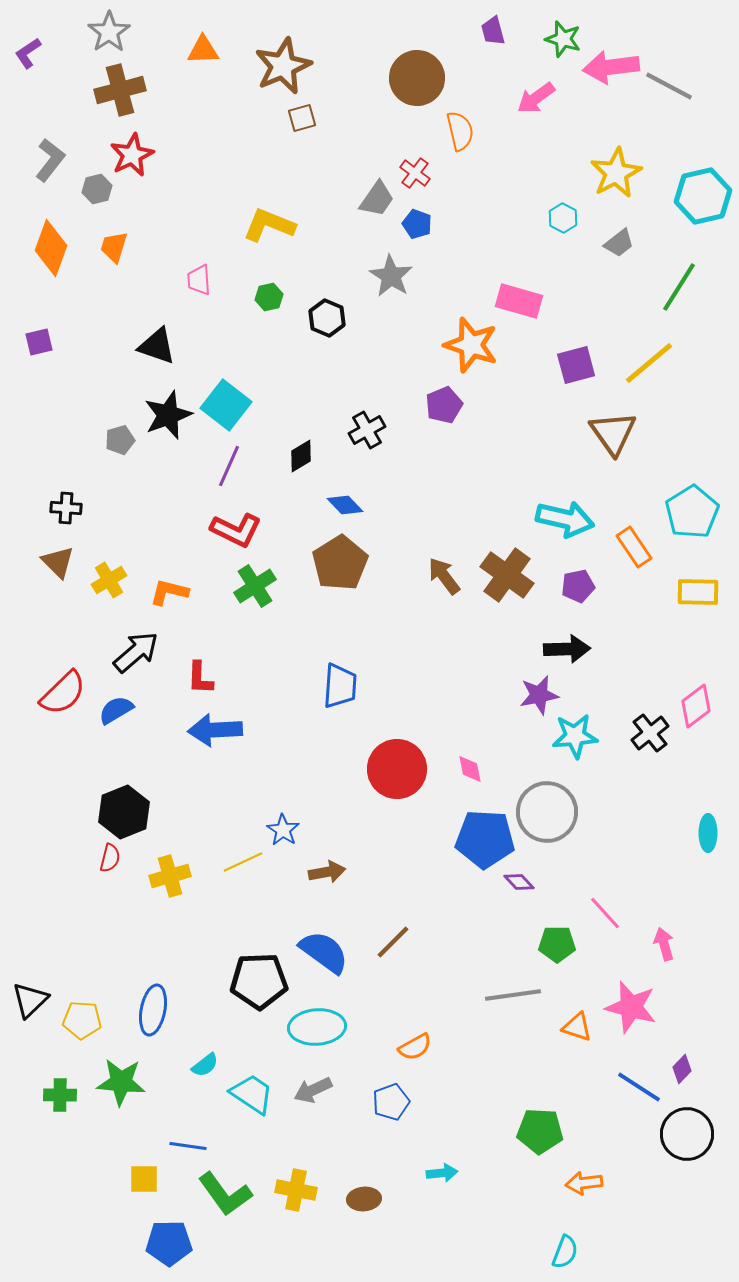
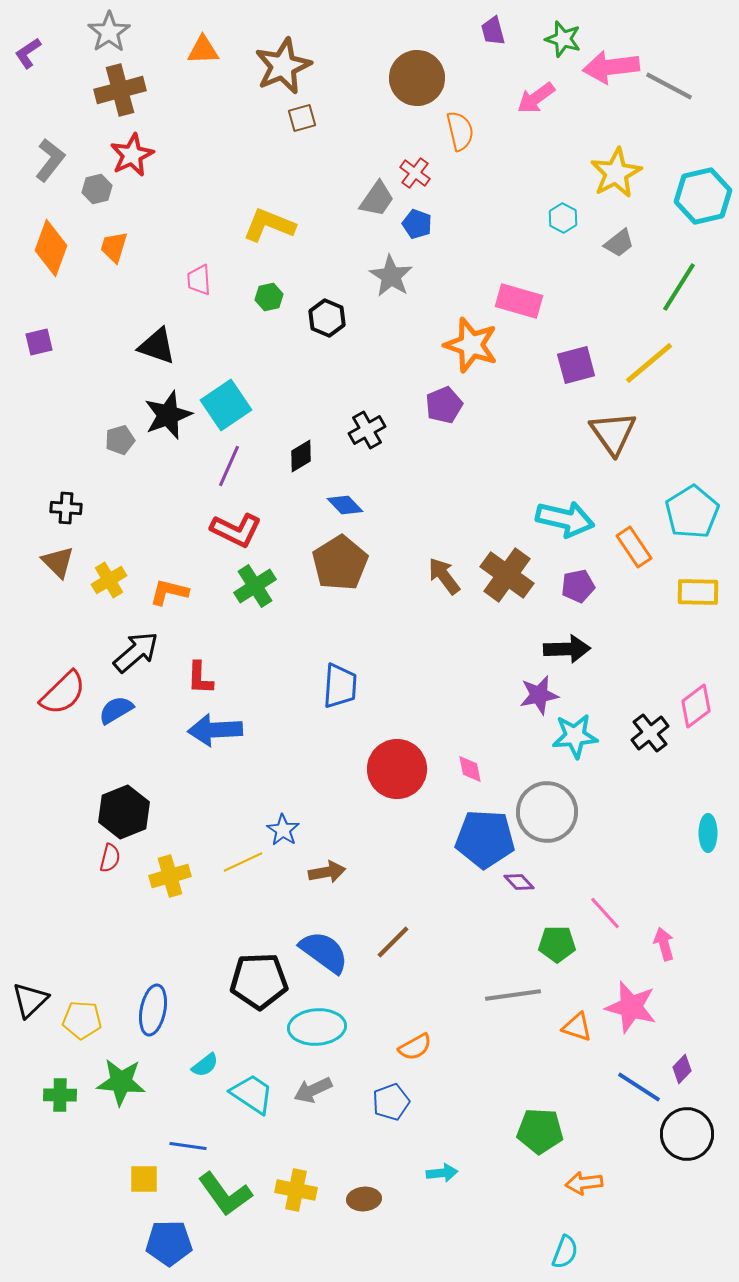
cyan square at (226, 405): rotated 18 degrees clockwise
